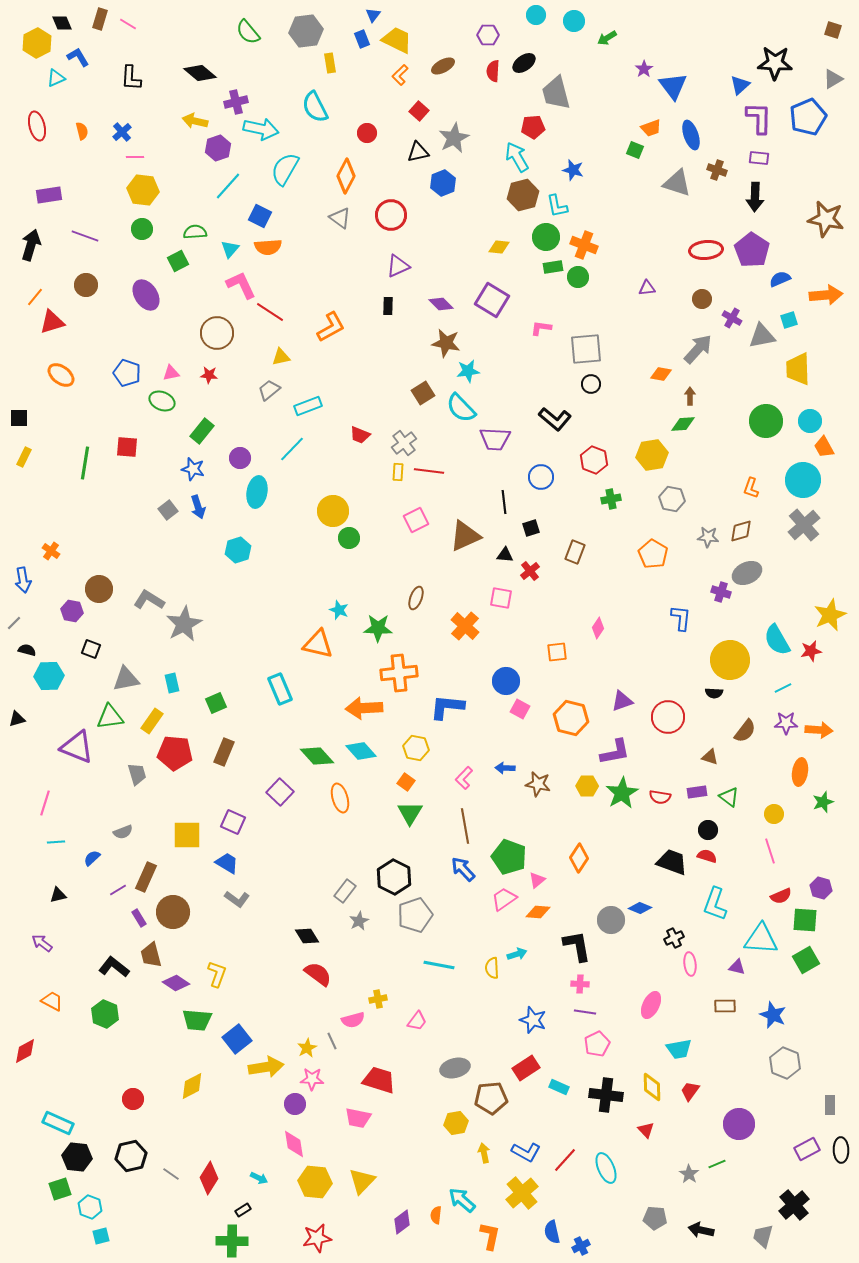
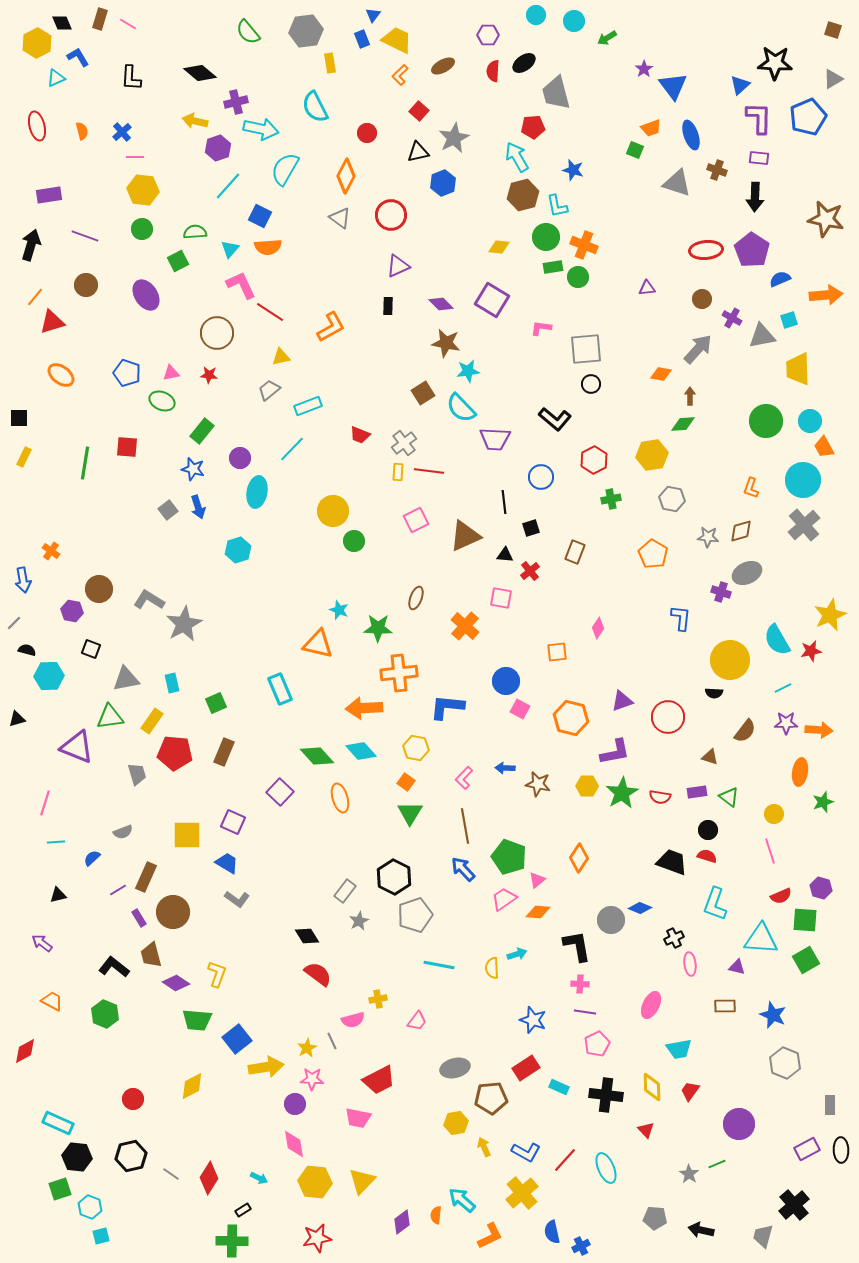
red hexagon at (594, 460): rotated 12 degrees clockwise
green circle at (349, 538): moved 5 px right, 3 px down
red trapezoid at (379, 1080): rotated 136 degrees clockwise
yellow arrow at (484, 1153): moved 6 px up; rotated 12 degrees counterclockwise
orange L-shape at (490, 1236): rotated 52 degrees clockwise
